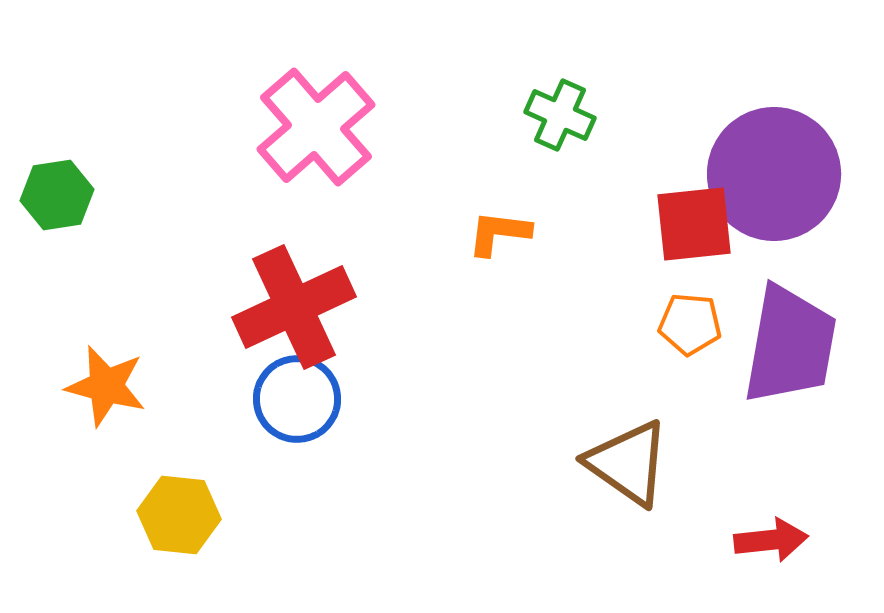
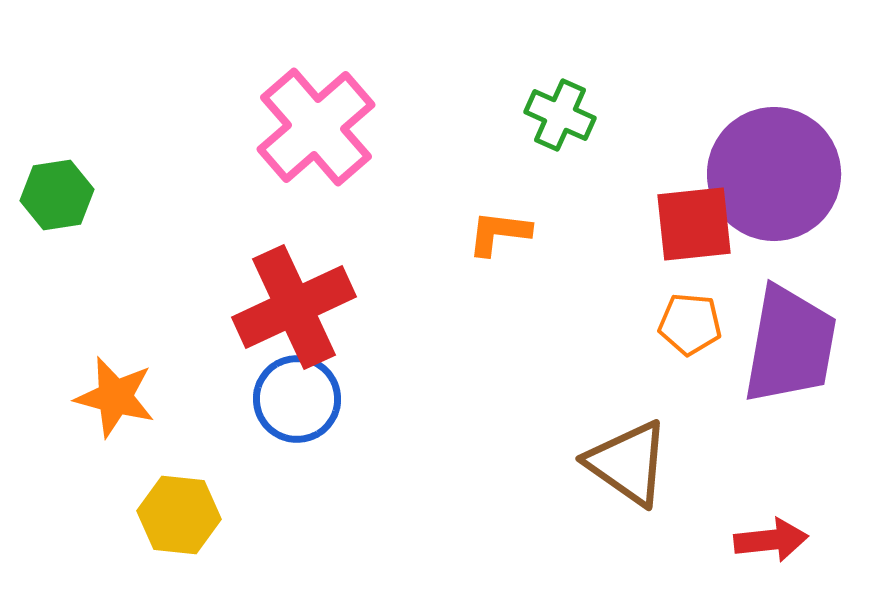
orange star: moved 9 px right, 11 px down
